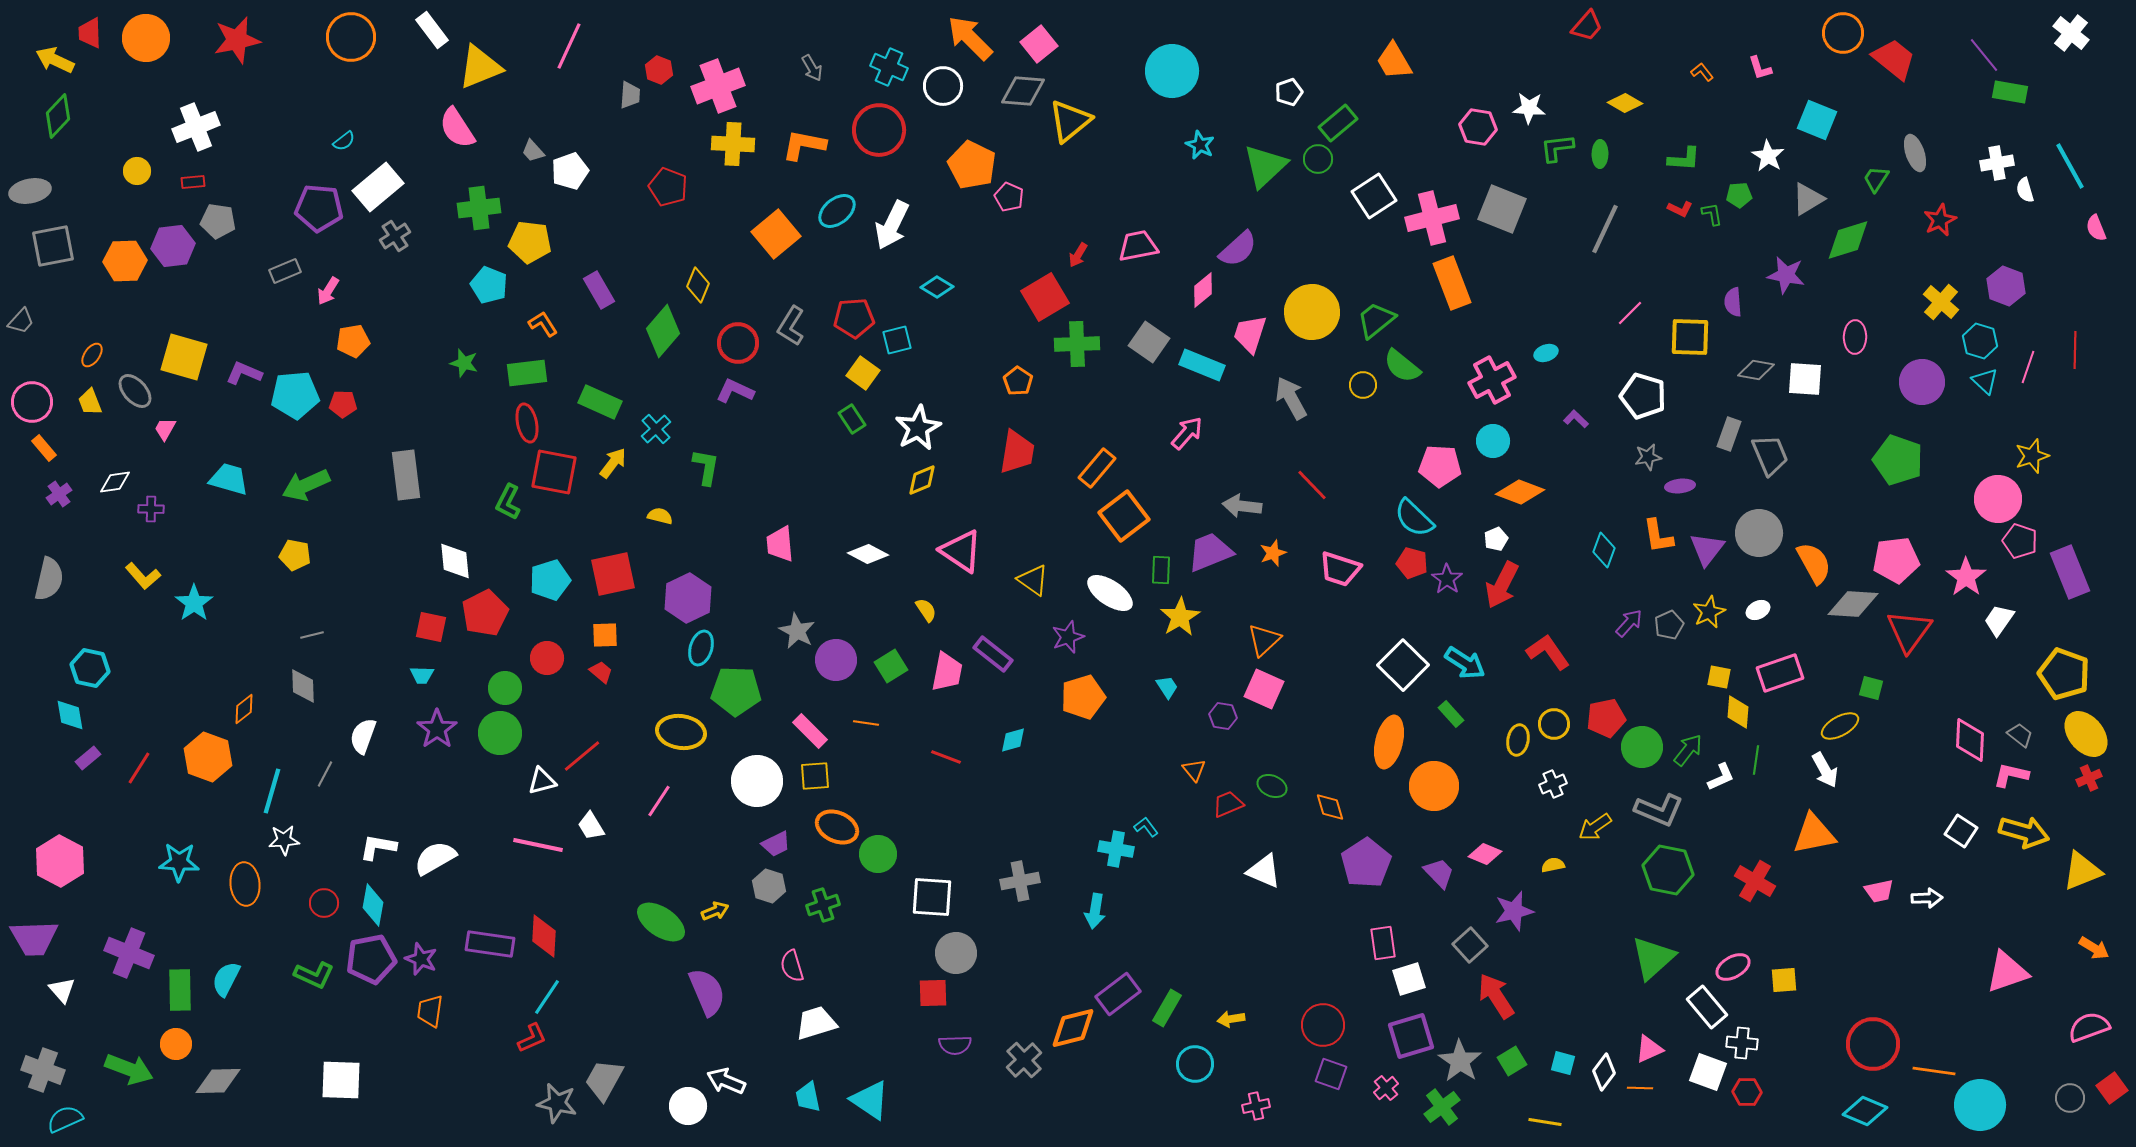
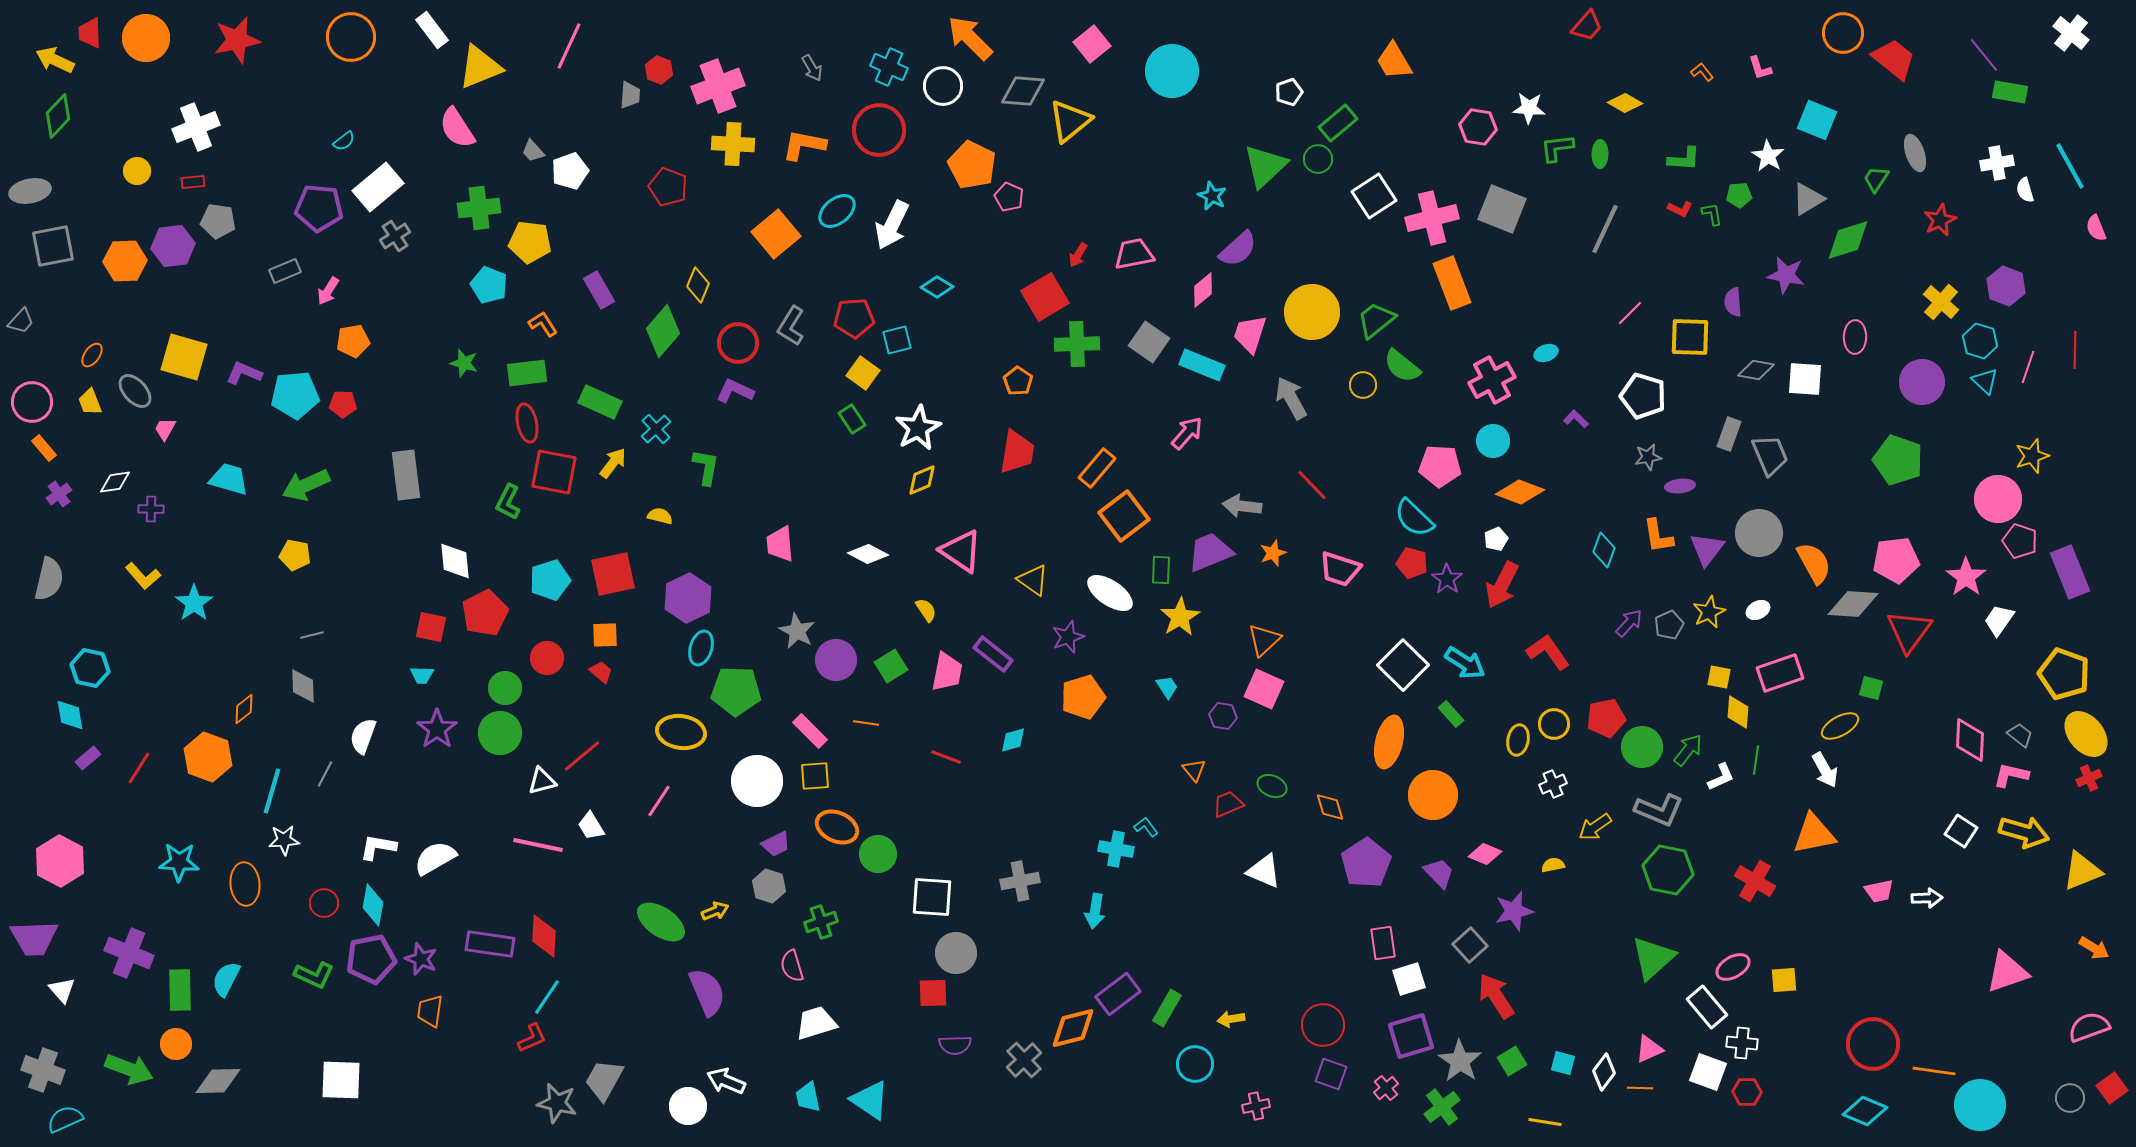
pink square at (1039, 44): moved 53 px right
cyan star at (1200, 145): moved 12 px right, 51 px down
pink trapezoid at (1138, 246): moved 4 px left, 8 px down
orange circle at (1434, 786): moved 1 px left, 9 px down
green cross at (823, 905): moved 2 px left, 17 px down
